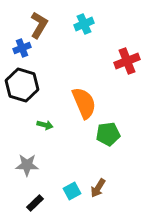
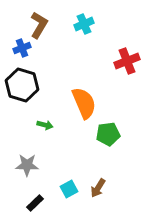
cyan square: moved 3 px left, 2 px up
